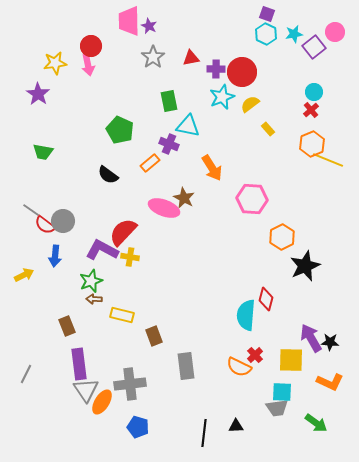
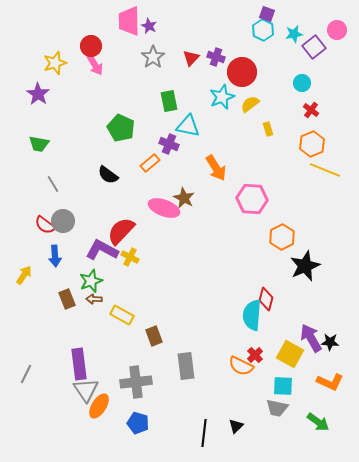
pink circle at (335, 32): moved 2 px right, 2 px up
cyan hexagon at (266, 34): moved 3 px left, 4 px up
red triangle at (191, 58): rotated 36 degrees counterclockwise
yellow star at (55, 63): rotated 10 degrees counterclockwise
pink arrow at (88, 65): moved 7 px right; rotated 20 degrees counterclockwise
purple cross at (216, 69): moved 12 px up; rotated 18 degrees clockwise
cyan circle at (314, 92): moved 12 px left, 9 px up
red cross at (311, 110): rotated 14 degrees counterclockwise
yellow rectangle at (268, 129): rotated 24 degrees clockwise
green pentagon at (120, 130): moved 1 px right, 2 px up
green trapezoid at (43, 152): moved 4 px left, 8 px up
yellow line at (328, 160): moved 3 px left, 10 px down
orange arrow at (212, 168): moved 4 px right
gray line at (31, 210): moved 22 px right, 26 px up; rotated 24 degrees clockwise
red semicircle at (123, 232): moved 2 px left, 1 px up
blue arrow at (55, 256): rotated 10 degrees counterclockwise
yellow cross at (130, 257): rotated 18 degrees clockwise
yellow arrow at (24, 275): rotated 30 degrees counterclockwise
yellow rectangle at (122, 315): rotated 15 degrees clockwise
cyan semicircle at (246, 315): moved 6 px right
brown rectangle at (67, 326): moved 27 px up
yellow square at (291, 360): moved 1 px left, 6 px up; rotated 28 degrees clockwise
orange semicircle at (239, 367): moved 2 px right, 1 px up
gray cross at (130, 384): moved 6 px right, 2 px up
cyan square at (282, 392): moved 1 px right, 6 px up
orange ellipse at (102, 402): moved 3 px left, 4 px down
gray trapezoid at (277, 408): rotated 20 degrees clockwise
green arrow at (316, 423): moved 2 px right, 1 px up
black triangle at (236, 426): rotated 42 degrees counterclockwise
blue pentagon at (138, 427): moved 4 px up
